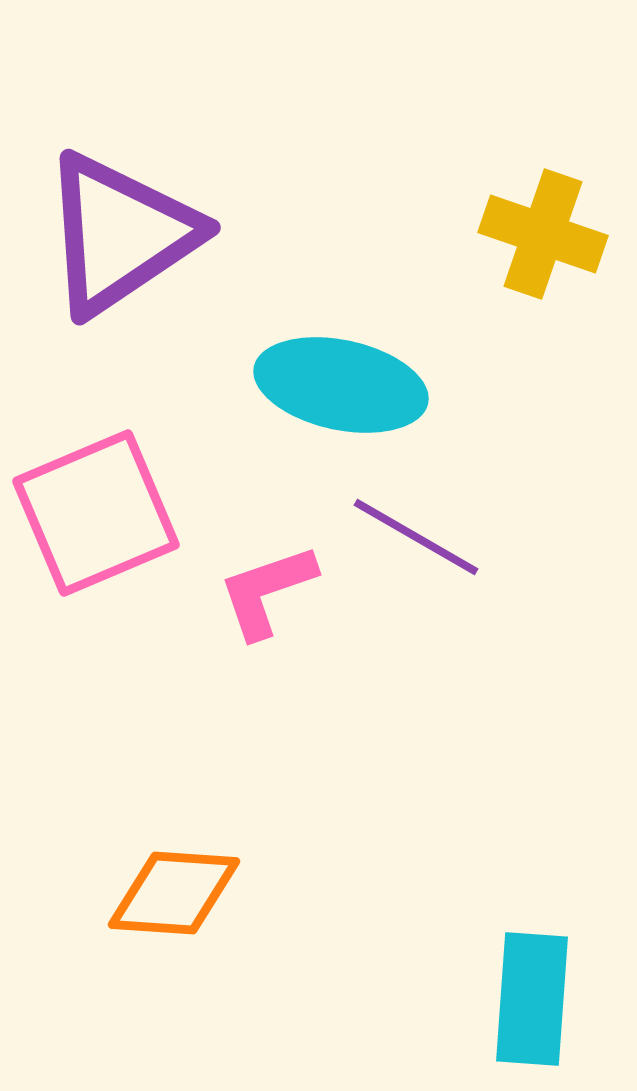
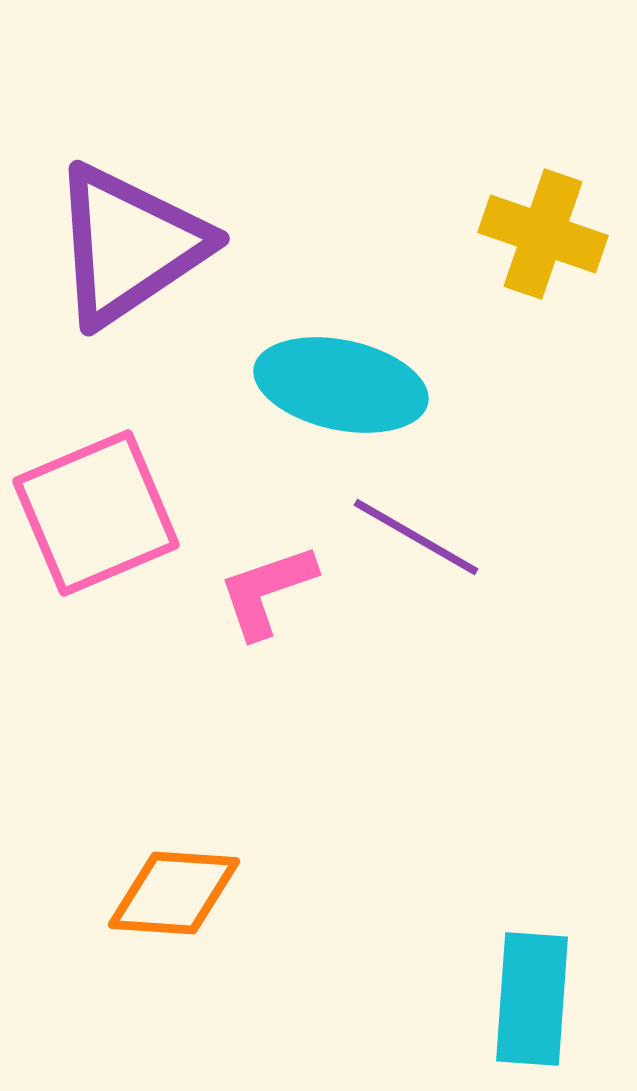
purple triangle: moved 9 px right, 11 px down
